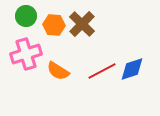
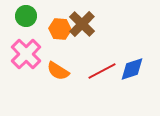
orange hexagon: moved 6 px right, 4 px down
pink cross: rotated 28 degrees counterclockwise
